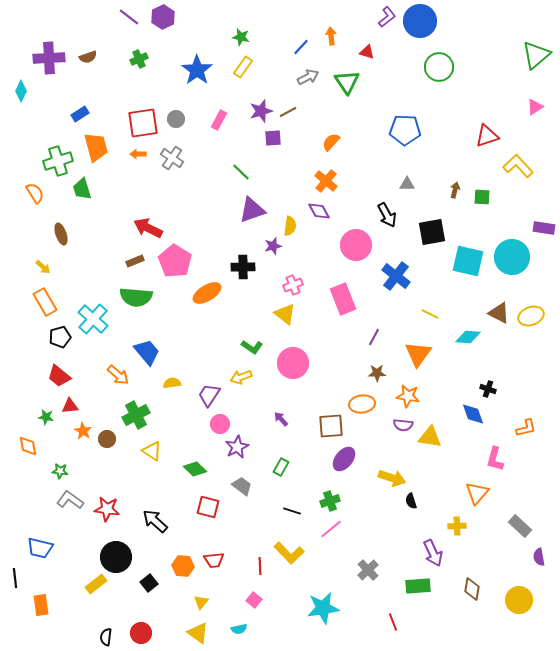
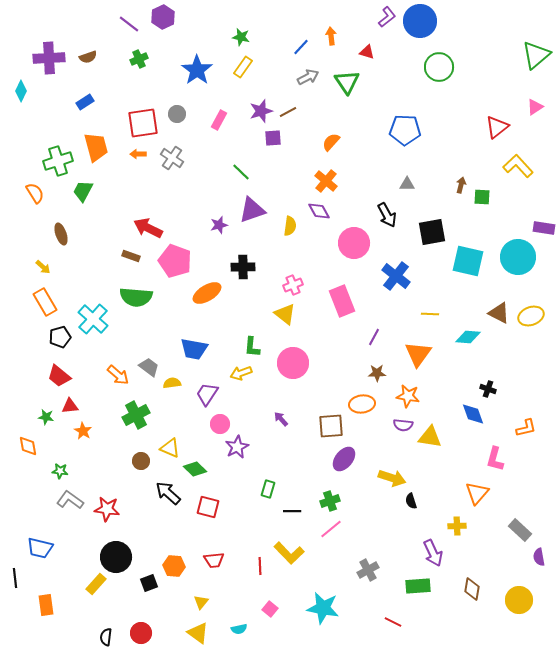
purple line at (129, 17): moved 7 px down
blue rectangle at (80, 114): moved 5 px right, 12 px up
gray circle at (176, 119): moved 1 px right, 5 px up
red triangle at (487, 136): moved 10 px right, 9 px up; rotated 20 degrees counterclockwise
green trapezoid at (82, 189): moved 1 px right, 2 px down; rotated 45 degrees clockwise
brown arrow at (455, 190): moved 6 px right, 5 px up
pink circle at (356, 245): moved 2 px left, 2 px up
purple star at (273, 246): moved 54 px left, 21 px up
cyan circle at (512, 257): moved 6 px right
brown rectangle at (135, 261): moved 4 px left, 5 px up; rotated 42 degrees clockwise
pink pentagon at (175, 261): rotated 12 degrees counterclockwise
pink rectangle at (343, 299): moved 1 px left, 2 px down
yellow line at (430, 314): rotated 24 degrees counterclockwise
green L-shape at (252, 347): rotated 60 degrees clockwise
blue trapezoid at (147, 352): moved 47 px right, 3 px up; rotated 140 degrees clockwise
yellow arrow at (241, 377): moved 4 px up
purple trapezoid at (209, 395): moved 2 px left, 1 px up
brown circle at (107, 439): moved 34 px right, 22 px down
yellow triangle at (152, 451): moved 18 px right, 3 px up; rotated 10 degrees counterclockwise
green rectangle at (281, 467): moved 13 px left, 22 px down; rotated 12 degrees counterclockwise
gray trapezoid at (242, 486): moved 93 px left, 119 px up
black line at (292, 511): rotated 18 degrees counterclockwise
black arrow at (155, 521): moved 13 px right, 28 px up
gray rectangle at (520, 526): moved 4 px down
orange hexagon at (183, 566): moved 9 px left
gray cross at (368, 570): rotated 15 degrees clockwise
black square at (149, 583): rotated 18 degrees clockwise
yellow rectangle at (96, 584): rotated 10 degrees counterclockwise
pink square at (254, 600): moved 16 px right, 9 px down
orange rectangle at (41, 605): moved 5 px right
cyan star at (323, 608): rotated 20 degrees clockwise
red line at (393, 622): rotated 42 degrees counterclockwise
